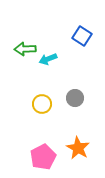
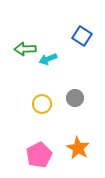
pink pentagon: moved 4 px left, 2 px up
